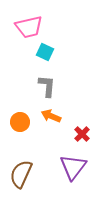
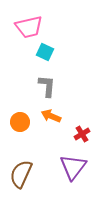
red cross: rotated 14 degrees clockwise
